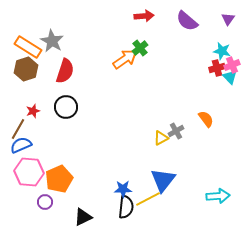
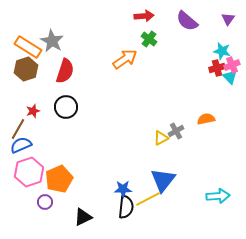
green cross: moved 9 px right, 9 px up; rotated 14 degrees counterclockwise
orange semicircle: rotated 66 degrees counterclockwise
pink hexagon: rotated 24 degrees counterclockwise
